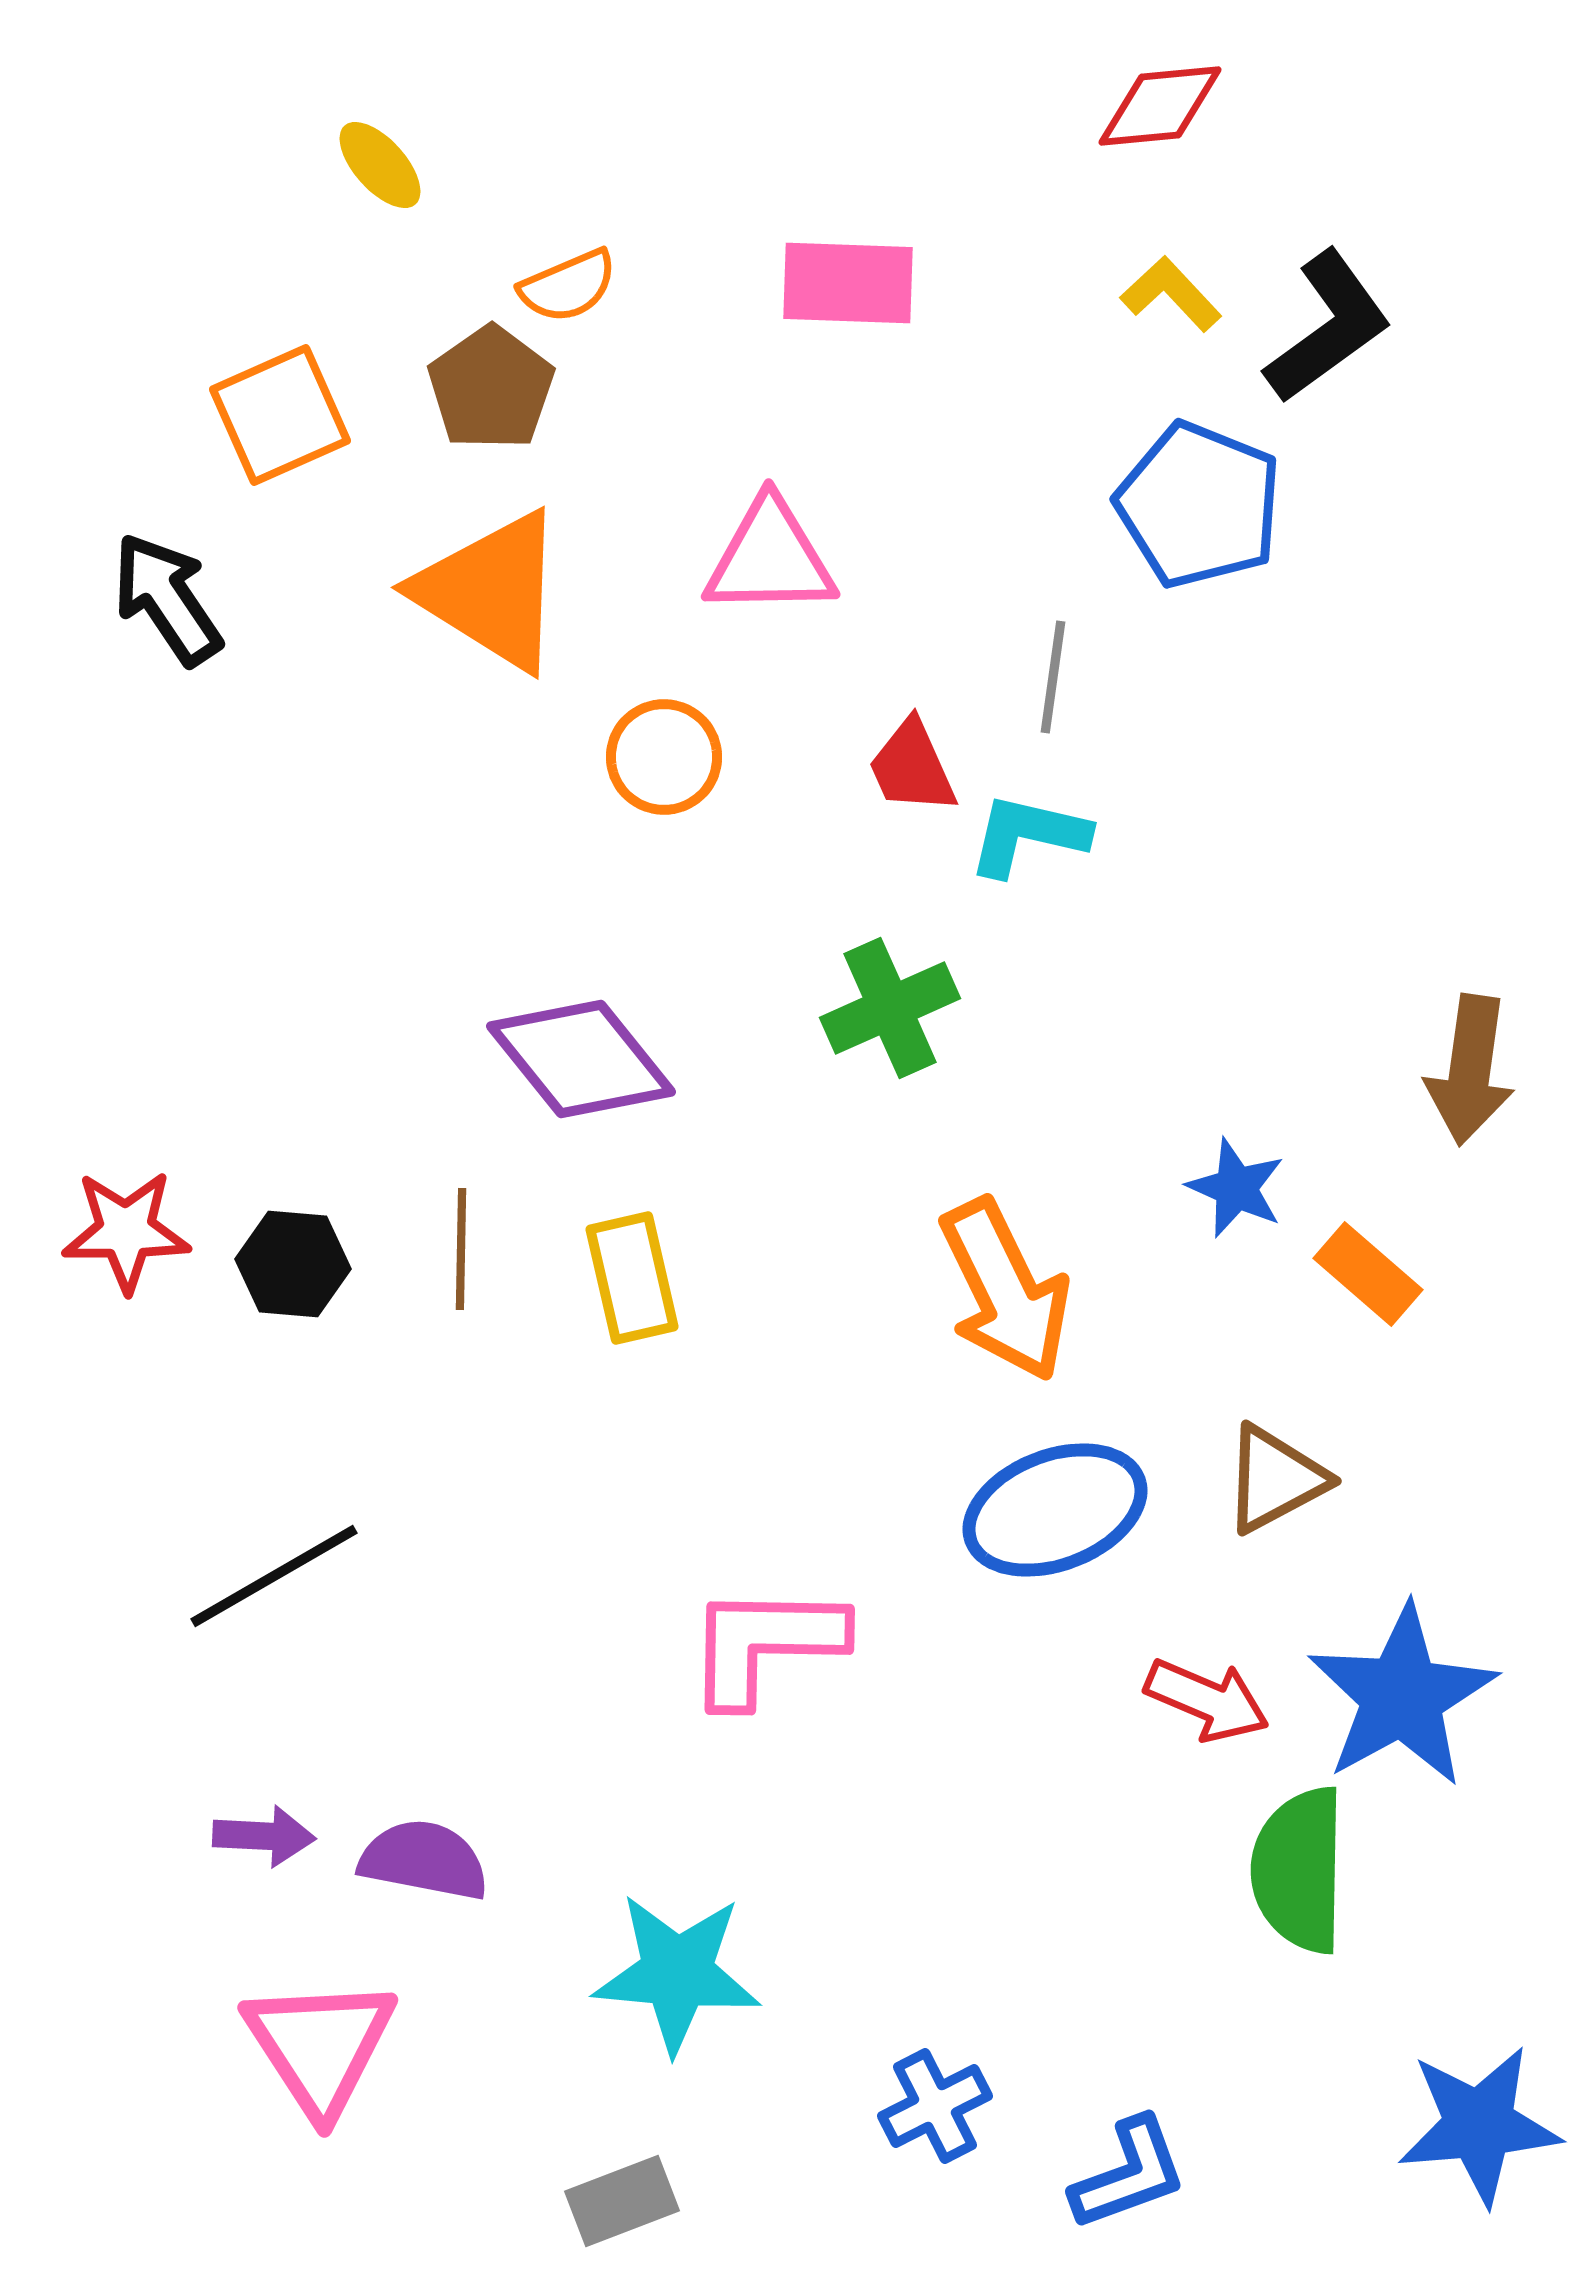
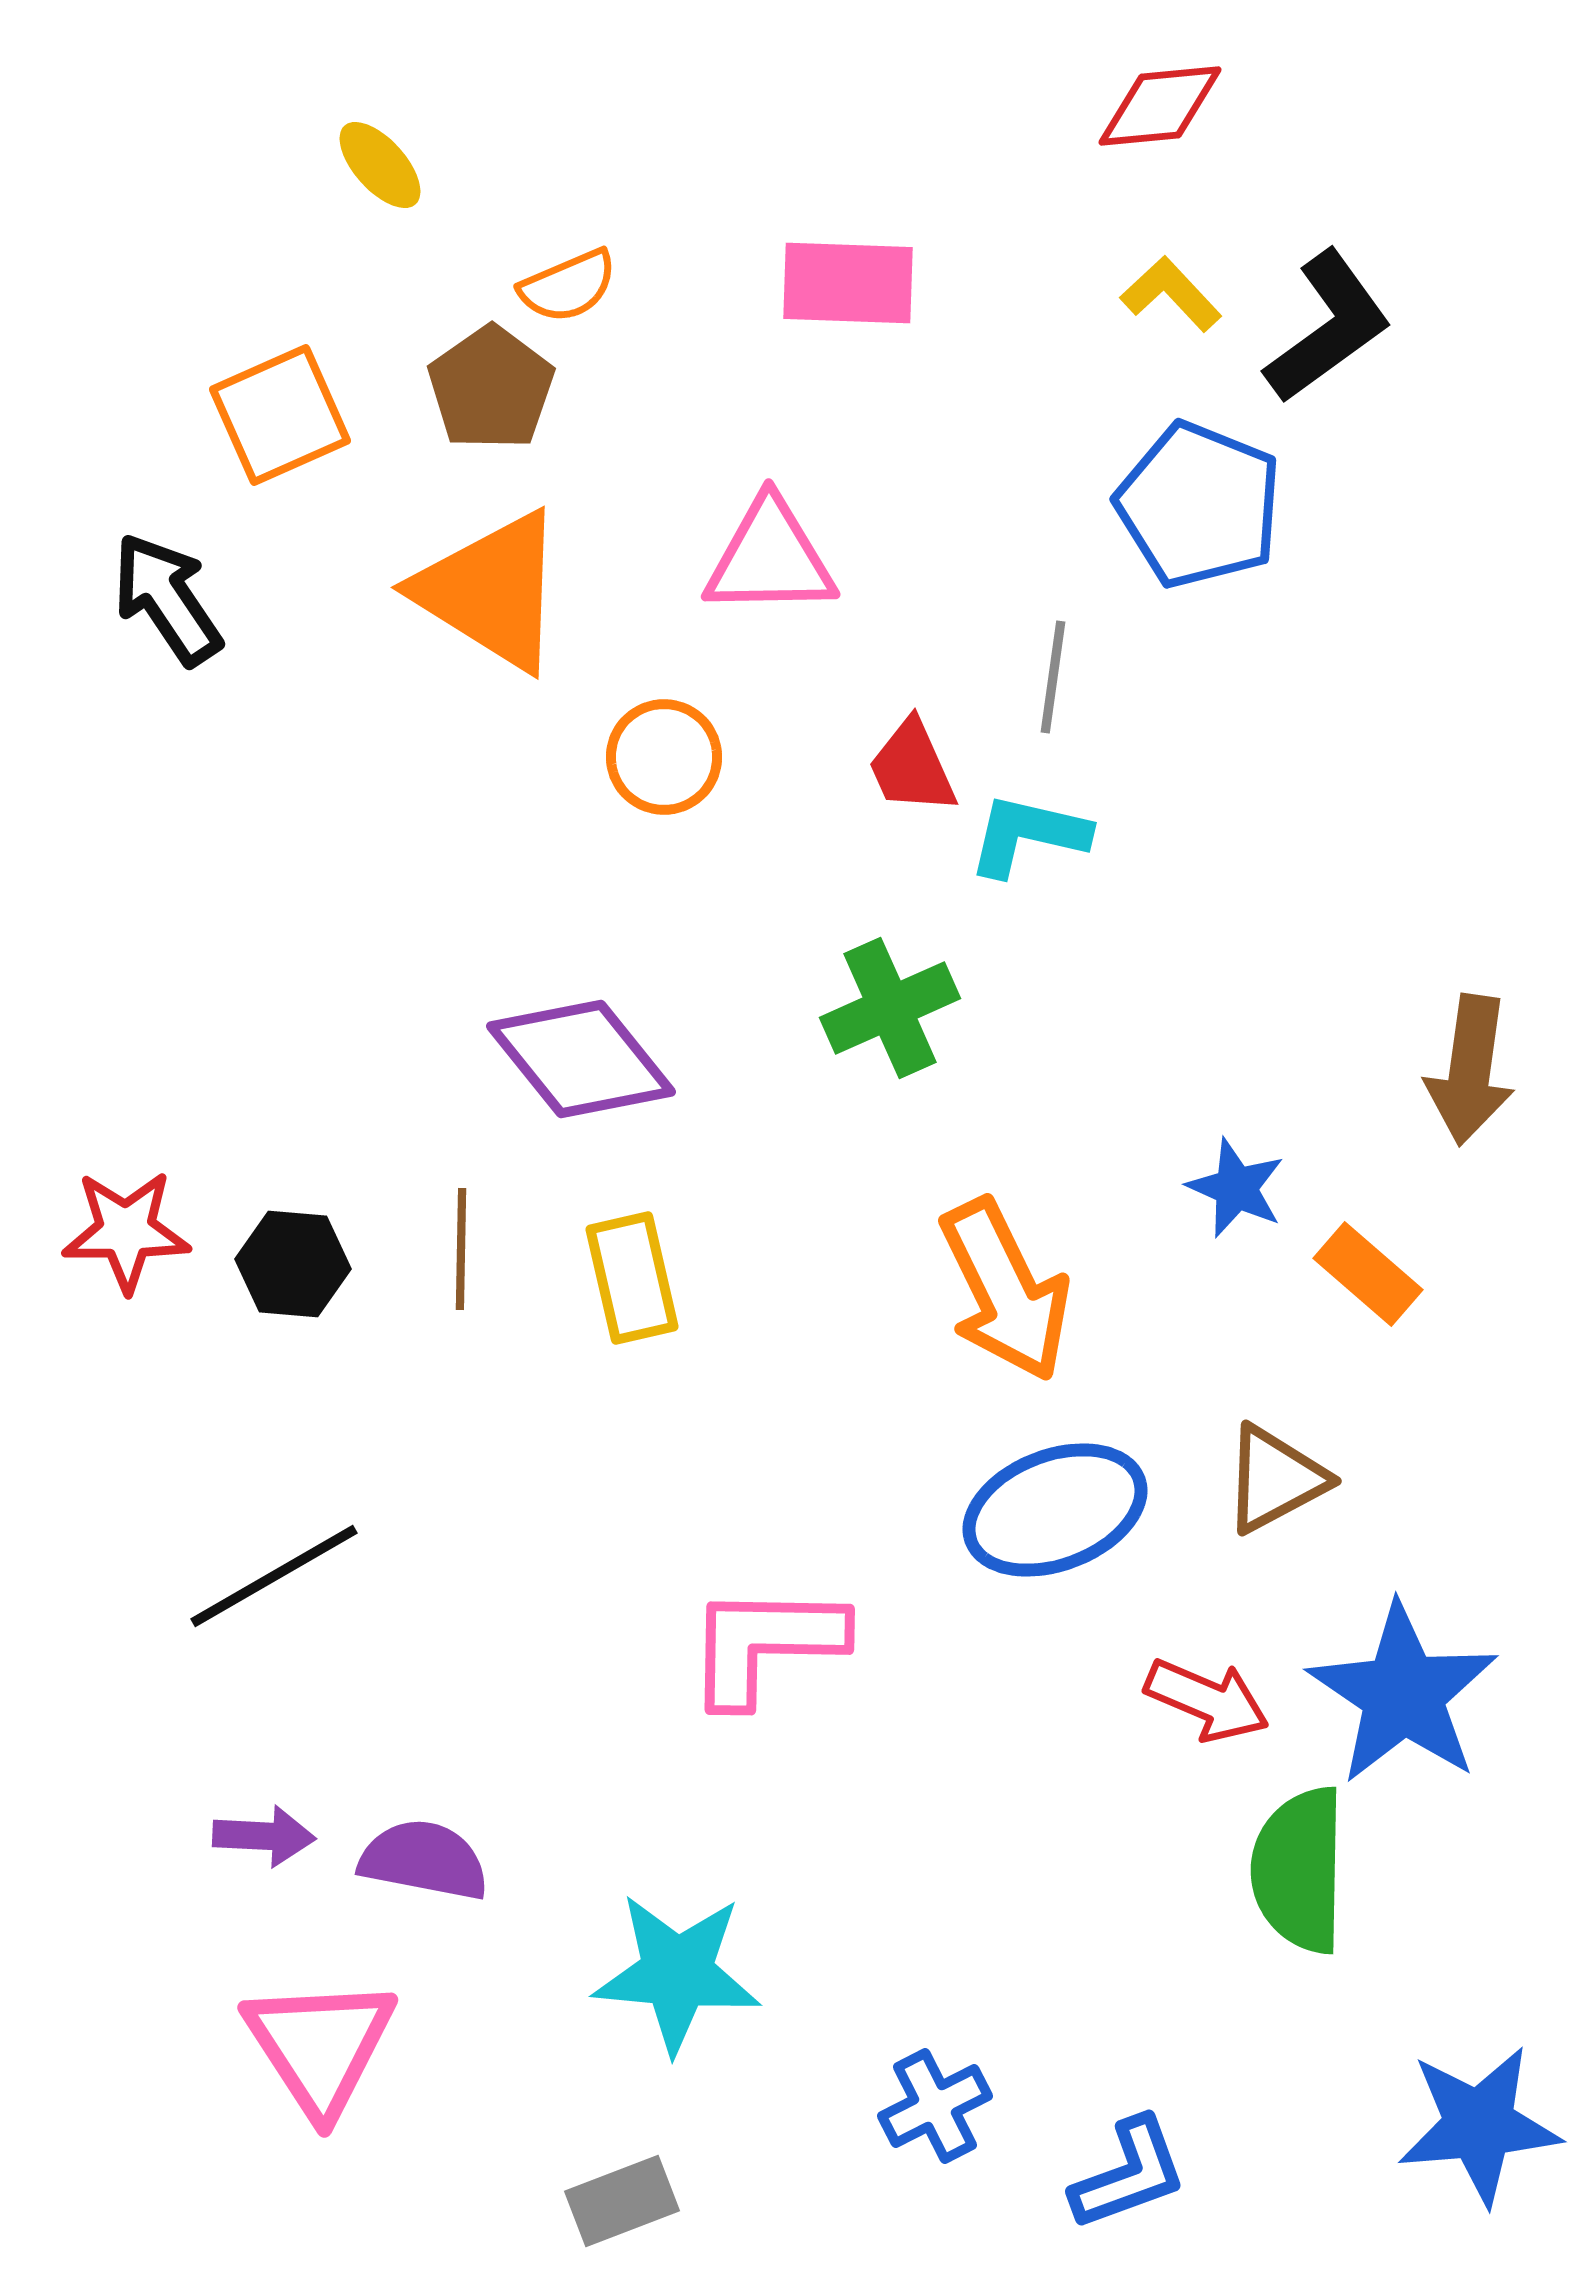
blue star at (1402, 1696): moved 1 px right, 2 px up; rotated 9 degrees counterclockwise
